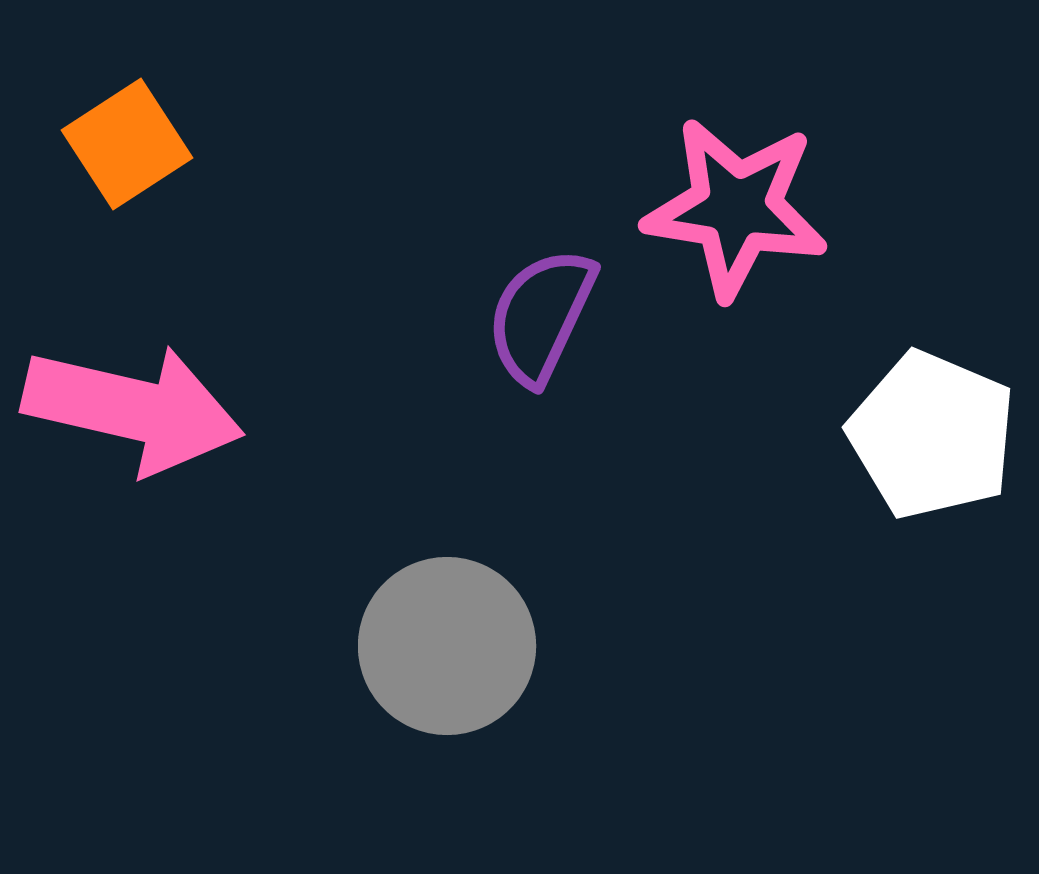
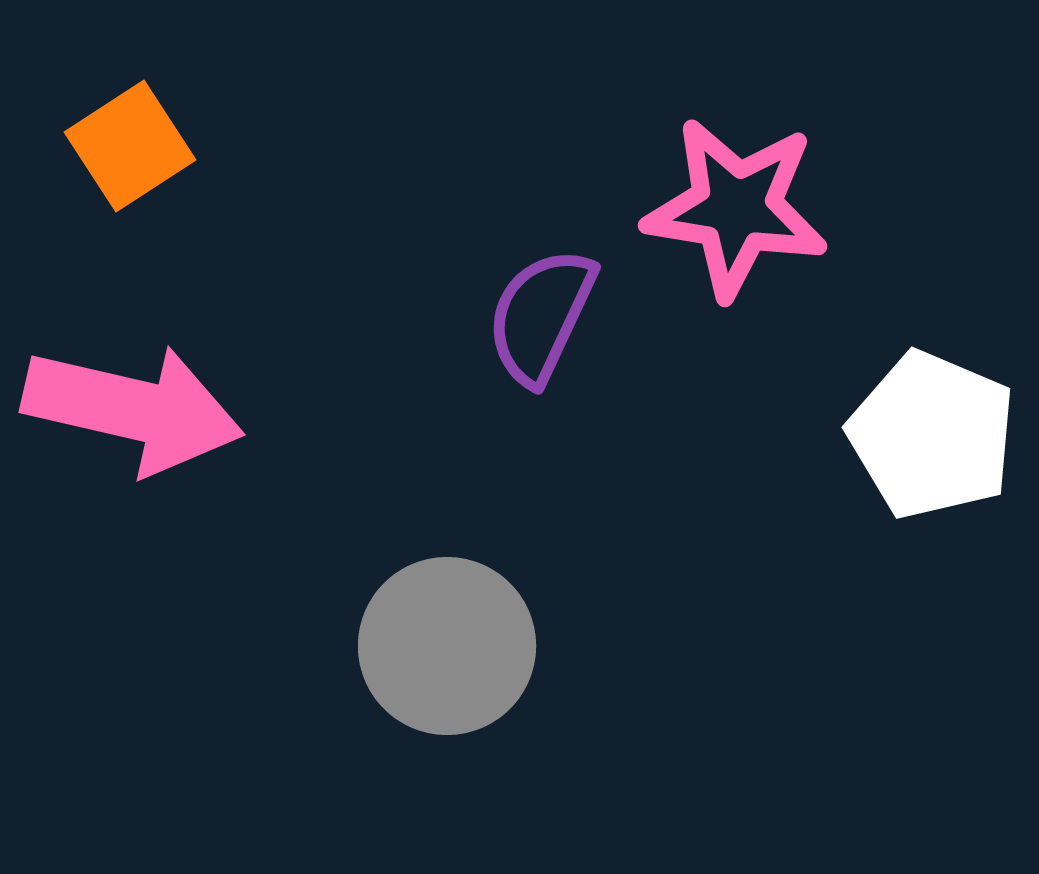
orange square: moved 3 px right, 2 px down
